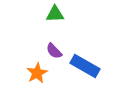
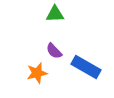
blue rectangle: moved 1 px right, 1 px down
orange star: rotated 15 degrees clockwise
